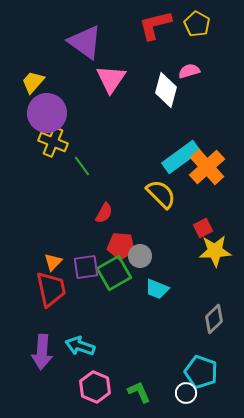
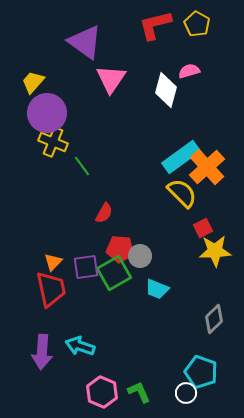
yellow semicircle: moved 21 px right, 1 px up
red pentagon: moved 1 px left, 3 px down
pink hexagon: moved 7 px right, 5 px down
